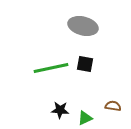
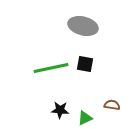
brown semicircle: moved 1 px left, 1 px up
